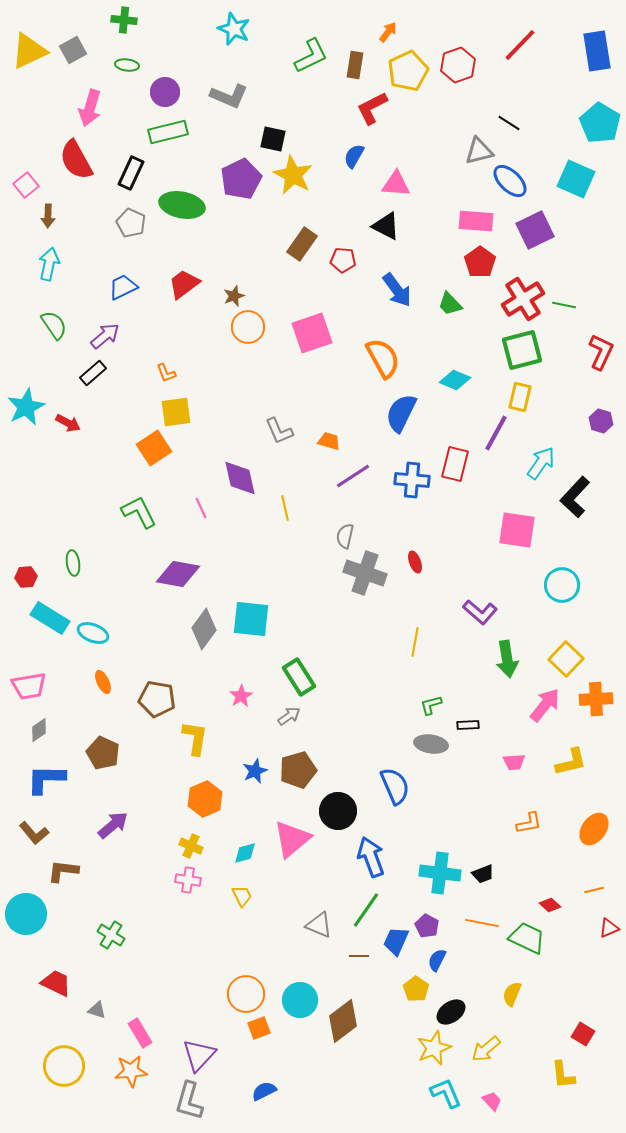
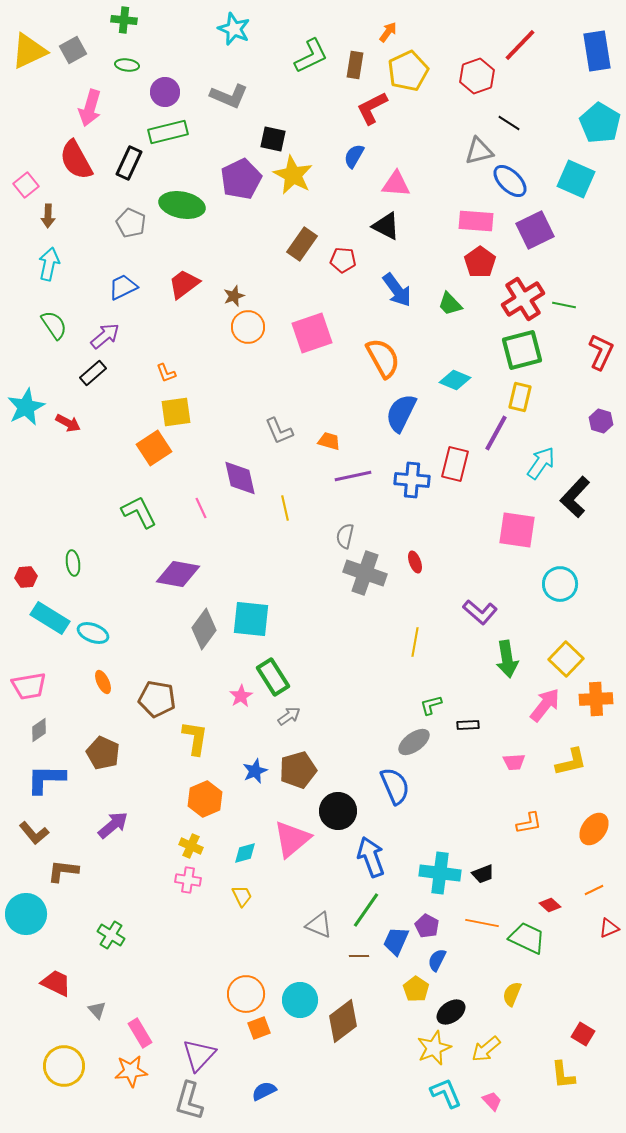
red hexagon at (458, 65): moved 19 px right, 11 px down
black rectangle at (131, 173): moved 2 px left, 10 px up
purple line at (353, 476): rotated 21 degrees clockwise
cyan circle at (562, 585): moved 2 px left, 1 px up
green rectangle at (299, 677): moved 26 px left
gray ellipse at (431, 744): moved 17 px left, 2 px up; rotated 44 degrees counterclockwise
orange line at (594, 890): rotated 12 degrees counterclockwise
gray triangle at (97, 1010): rotated 30 degrees clockwise
